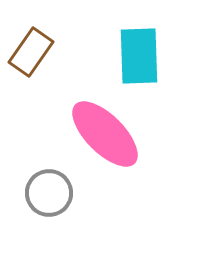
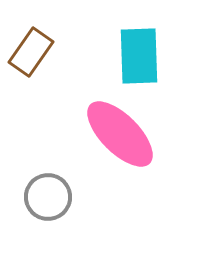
pink ellipse: moved 15 px right
gray circle: moved 1 px left, 4 px down
